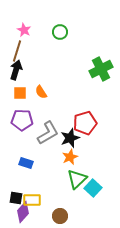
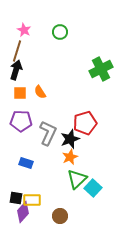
orange semicircle: moved 1 px left
purple pentagon: moved 1 px left, 1 px down
gray L-shape: rotated 35 degrees counterclockwise
black star: moved 1 px down
